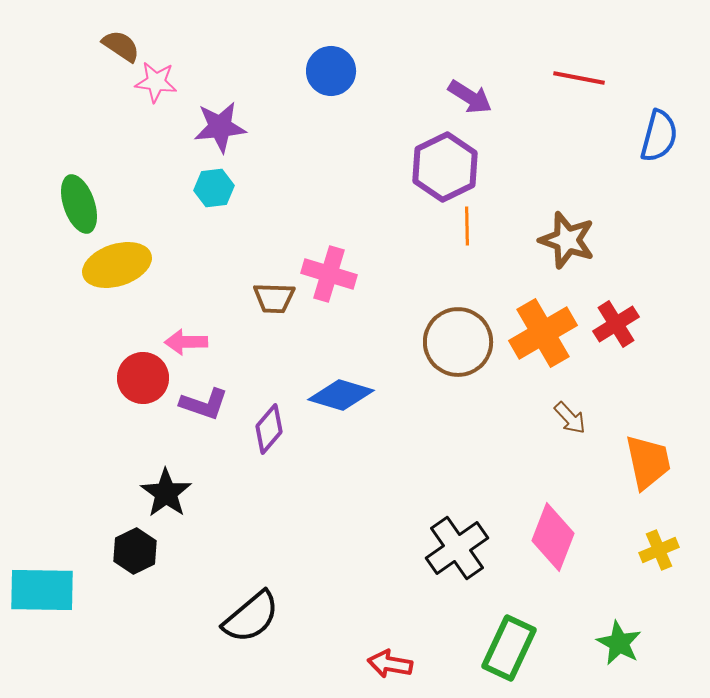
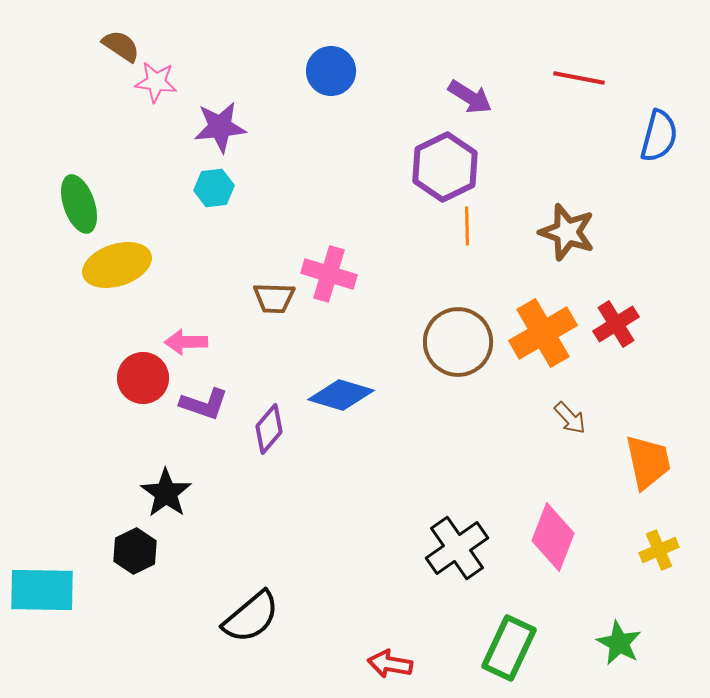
brown star: moved 8 px up
